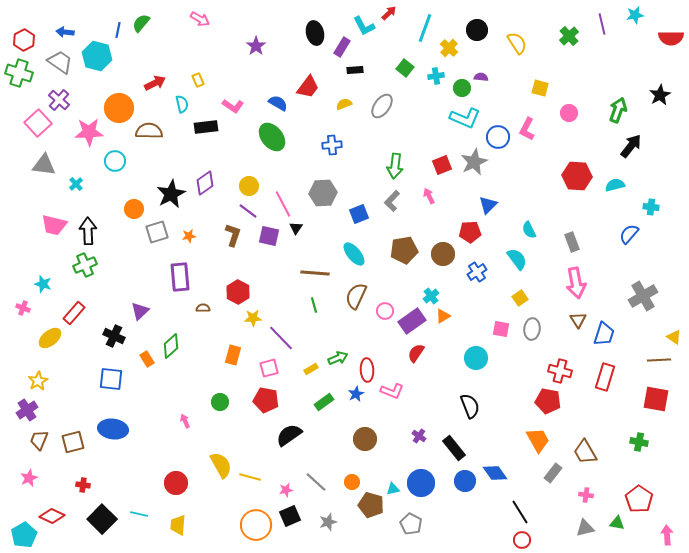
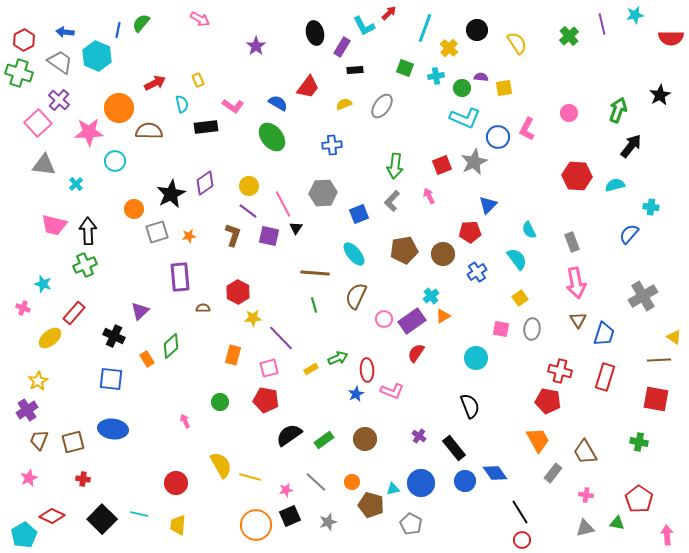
cyan hexagon at (97, 56): rotated 8 degrees clockwise
green square at (405, 68): rotated 18 degrees counterclockwise
yellow square at (540, 88): moved 36 px left; rotated 24 degrees counterclockwise
pink circle at (385, 311): moved 1 px left, 8 px down
green rectangle at (324, 402): moved 38 px down
red cross at (83, 485): moved 6 px up
